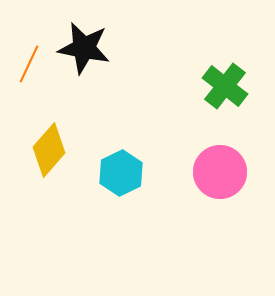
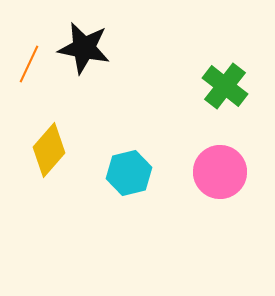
cyan hexagon: moved 8 px right; rotated 12 degrees clockwise
